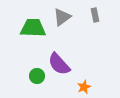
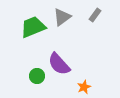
gray rectangle: rotated 48 degrees clockwise
green trapezoid: moved 1 px up; rotated 24 degrees counterclockwise
